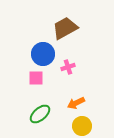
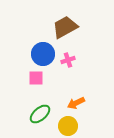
brown trapezoid: moved 1 px up
pink cross: moved 7 px up
yellow circle: moved 14 px left
